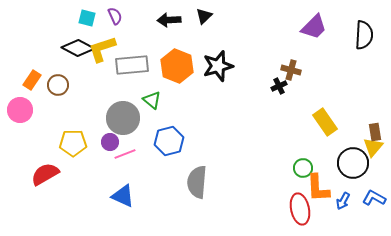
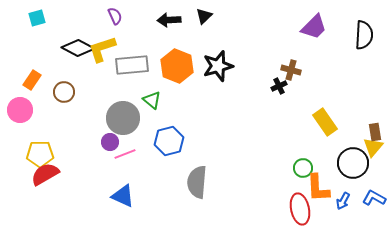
cyan square: moved 50 px left; rotated 30 degrees counterclockwise
brown circle: moved 6 px right, 7 px down
yellow pentagon: moved 33 px left, 11 px down
